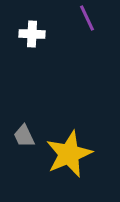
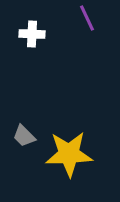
gray trapezoid: rotated 20 degrees counterclockwise
yellow star: rotated 21 degrees clockwise
